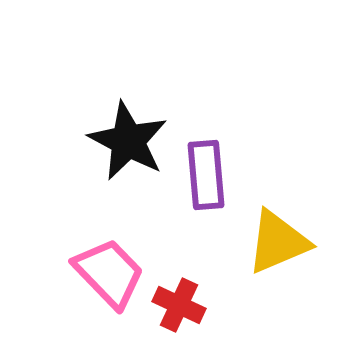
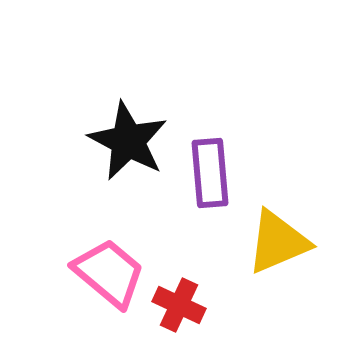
purple rectangle: moved 4 px right, 2 px up
pink trapezoid: rotated 6 degrees counterclockwise
